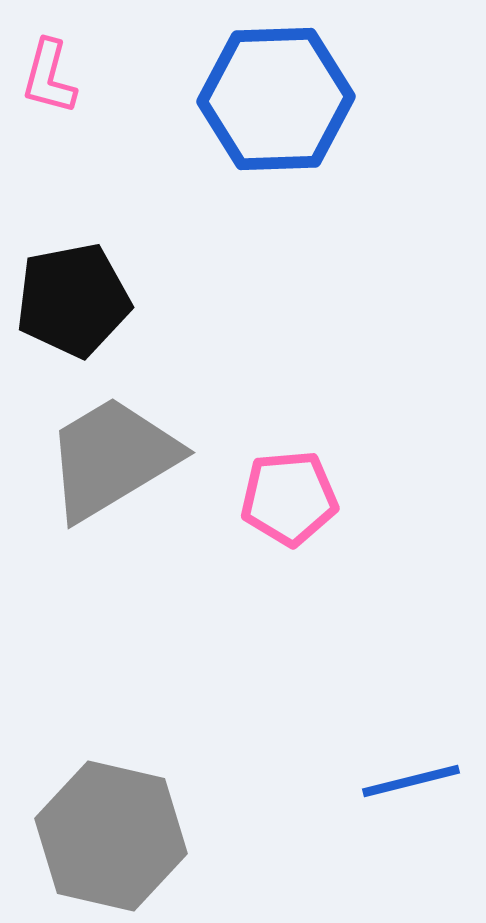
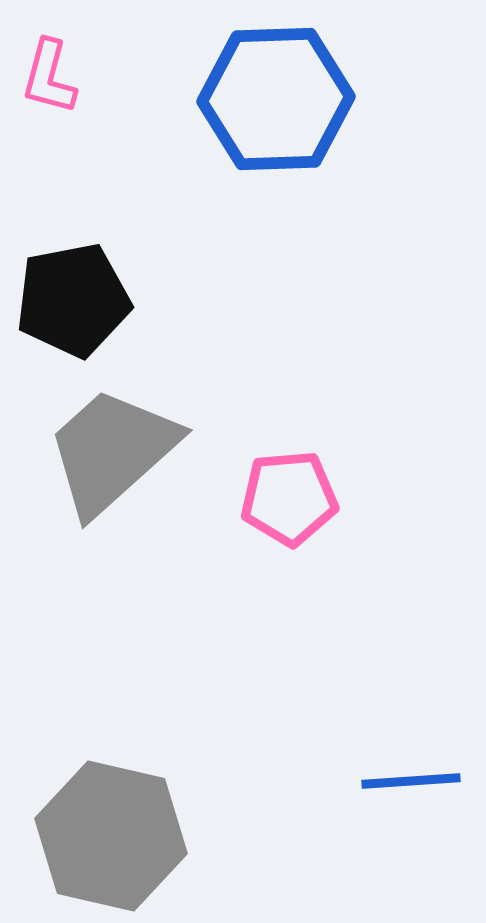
gray trapezoid: moved 7 px up; rotated 11 degrees counterclockwise
blue line: rotated 10 degrees clockwise
